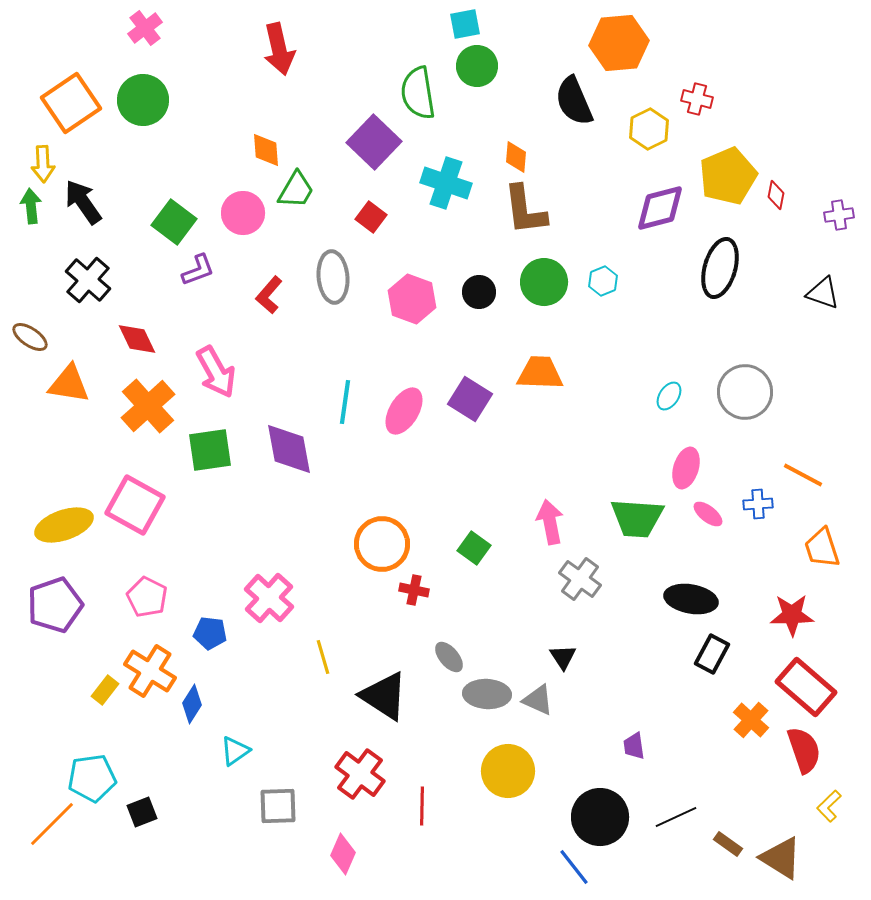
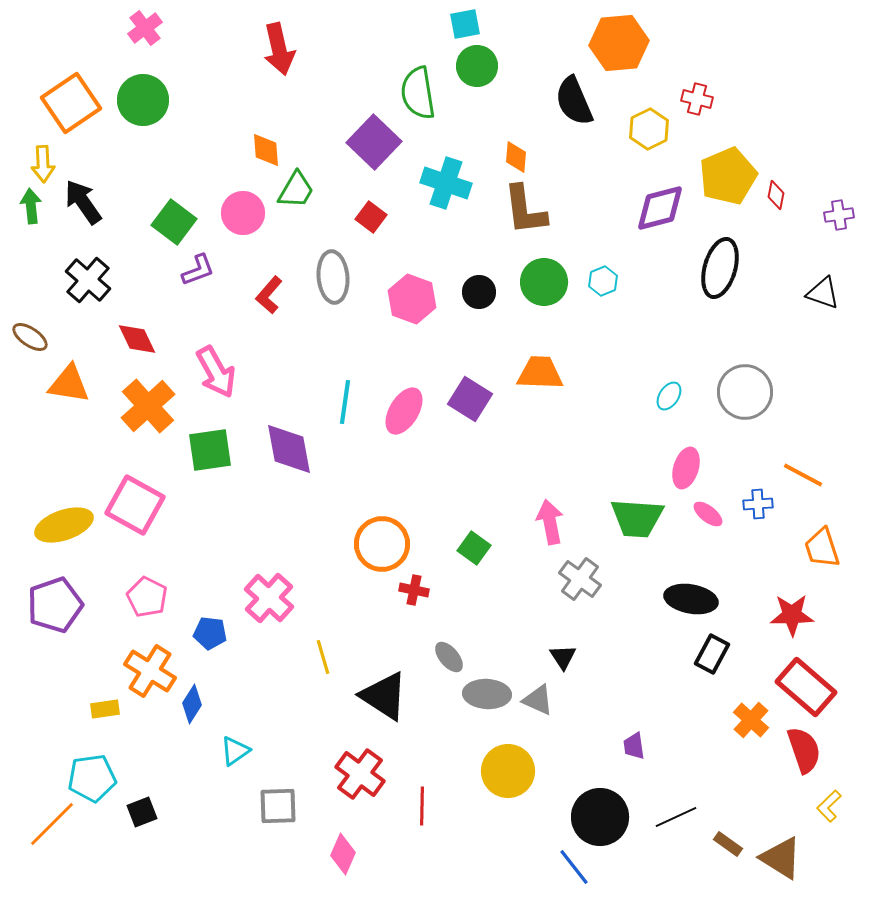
yellow rectangle at (105, 690): moved 19 px down; rotated 44 degrees clockwise
